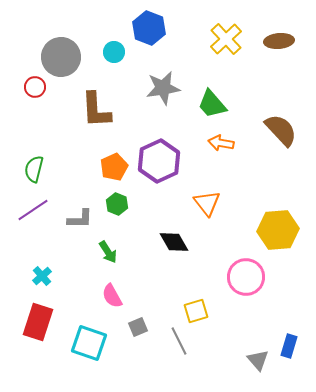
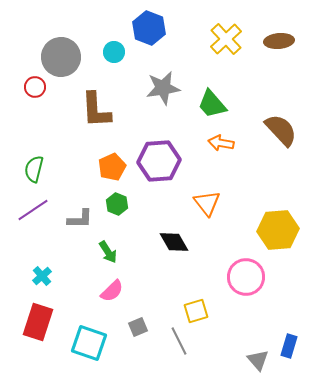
purple hexagon: rotated 21 degrees clockwise
orange pentagon: moved 2 px left
pink semicircle: moved 5 px up; rotated 105 degrees counterclockwise
